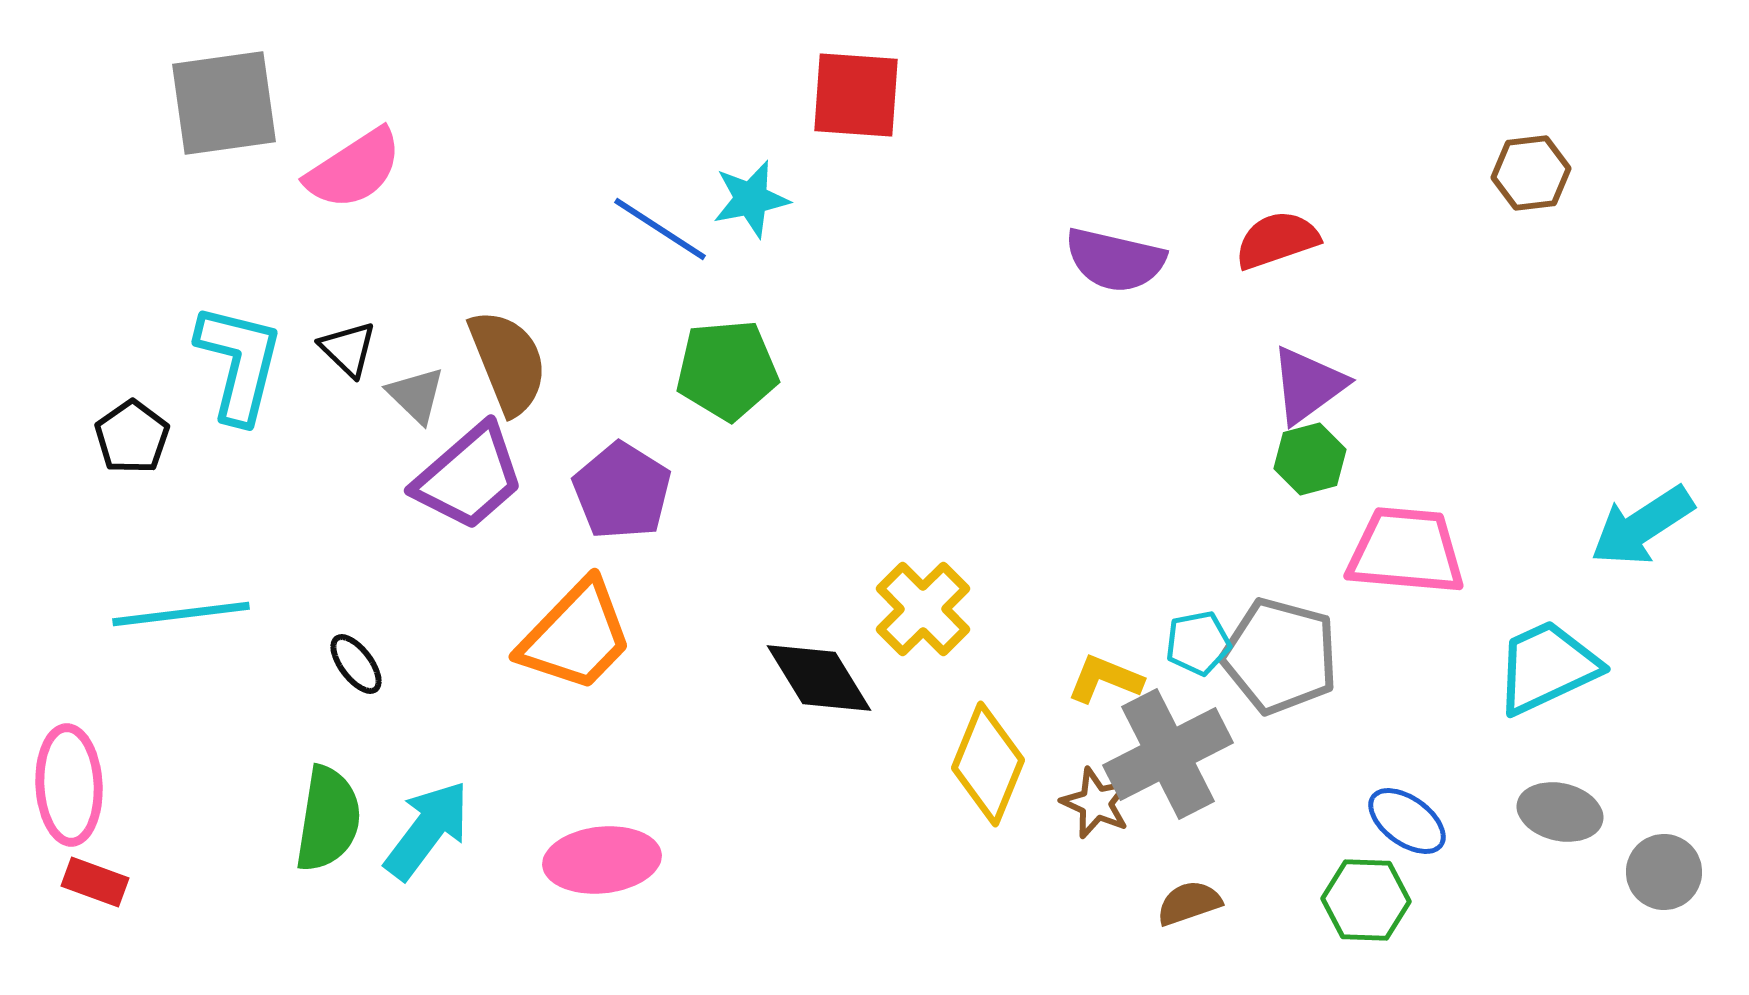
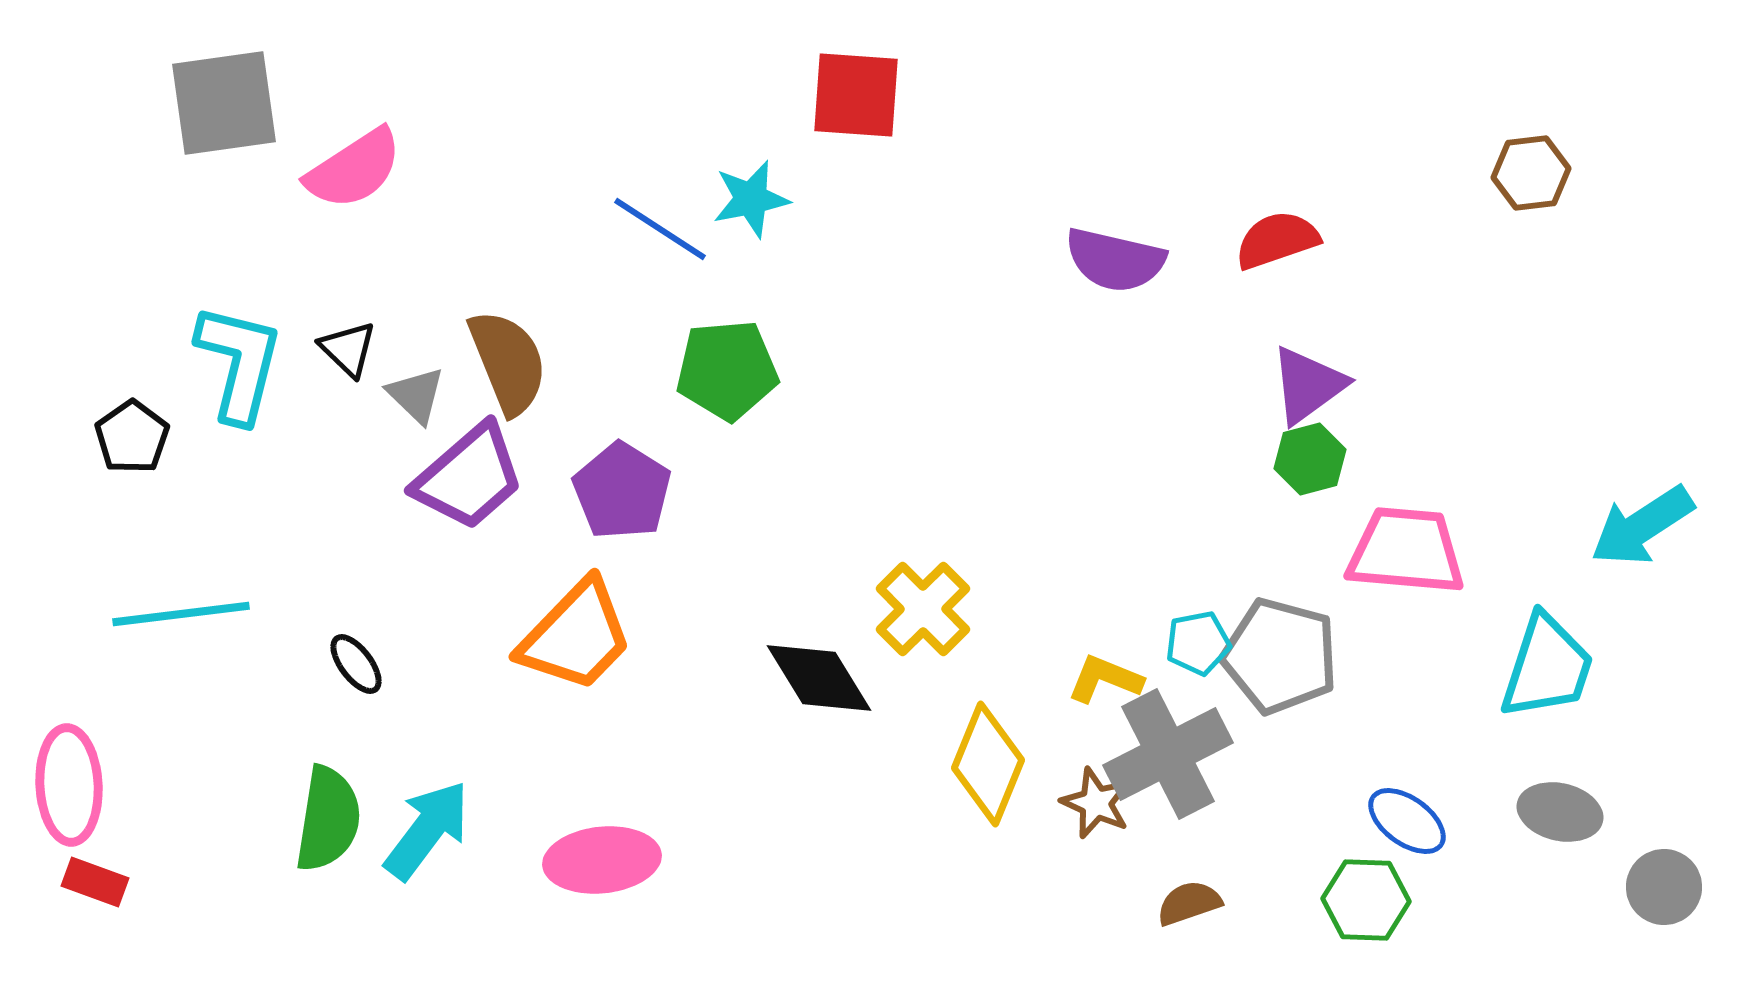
cyan trapezoid at (1547, 667): rotated 133 degrees clockwise
gray circle at (1664, 872): moved 15 px down
